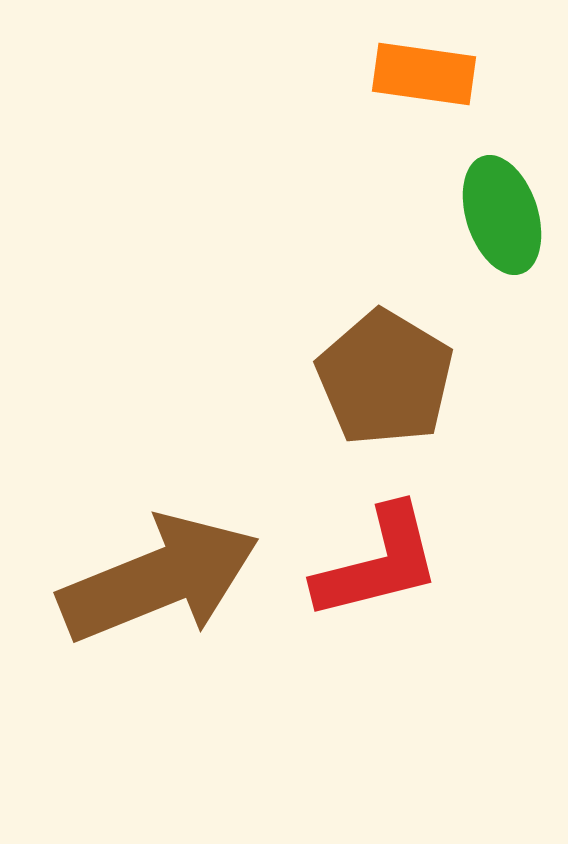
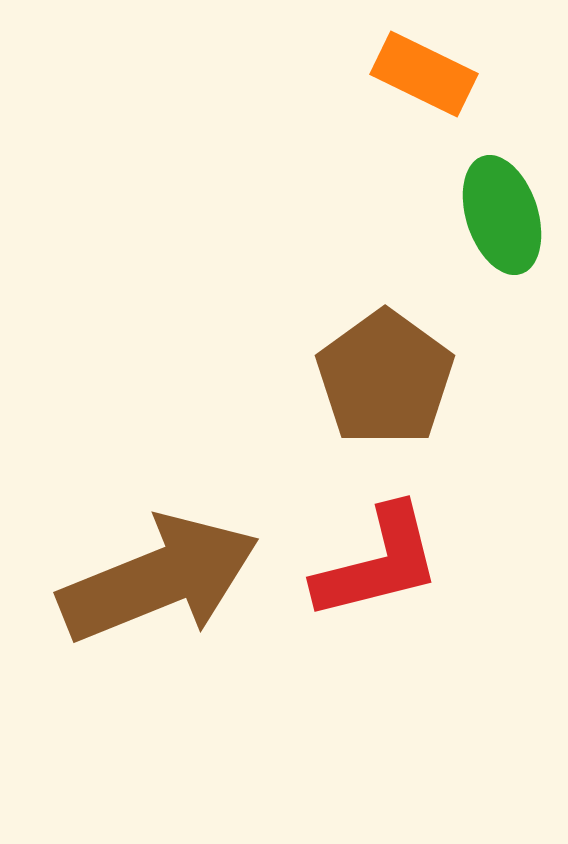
orange rectangle: rotated 18 degrees clockwise
brown pentagon: rotated 5 degrees clockwise
